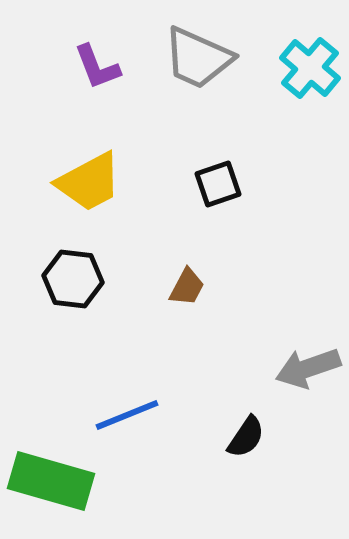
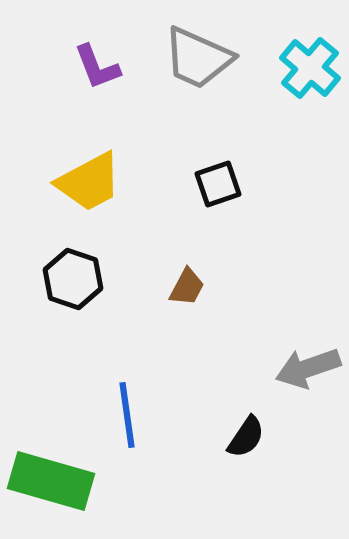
black hexagon: rotated 12 degrees clockwise
blue line: rotated 76 degrees counterclockwise
